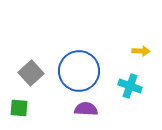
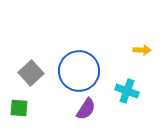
yellow arrow: moved 1 px right, 1 px up
cyan cross: moved 3 px left, 5 px down
purple semicircle: rotated 120 degrees clockwise
